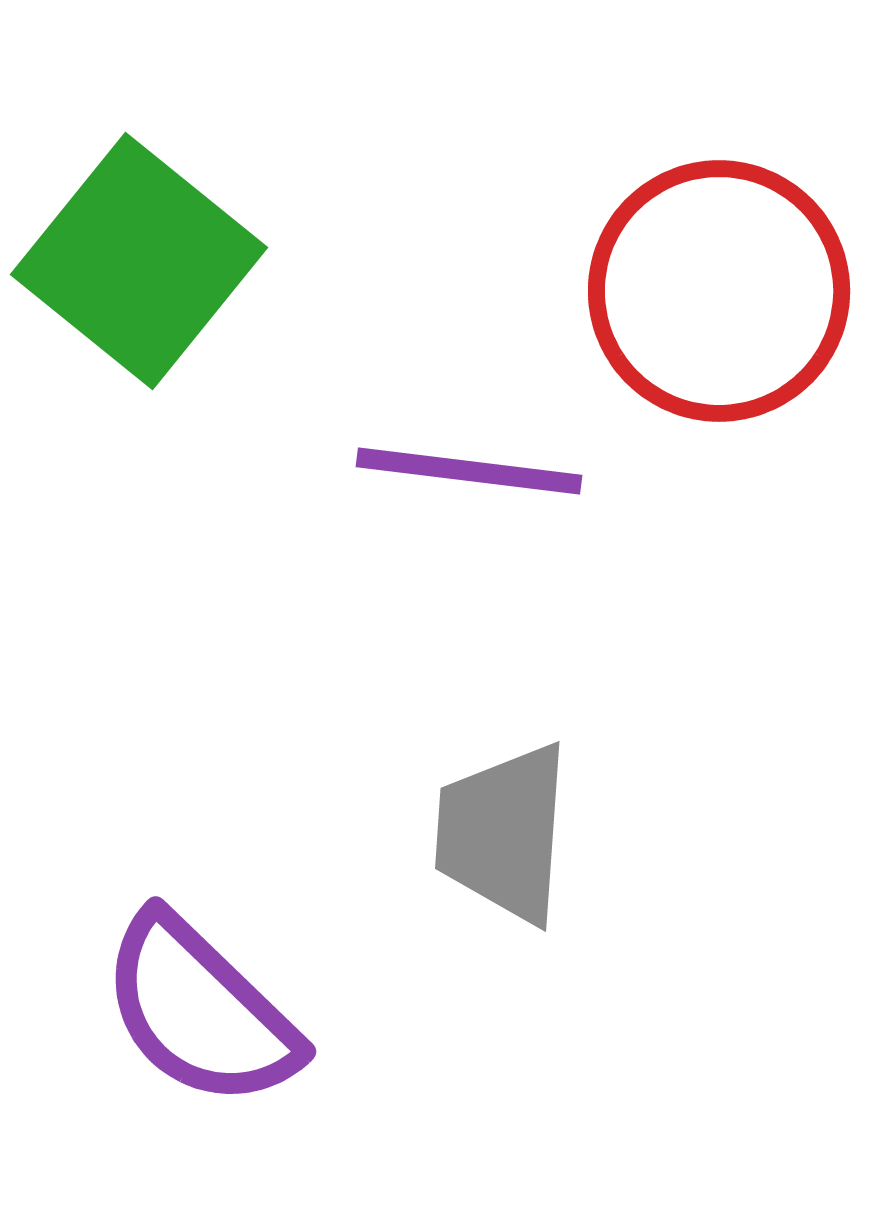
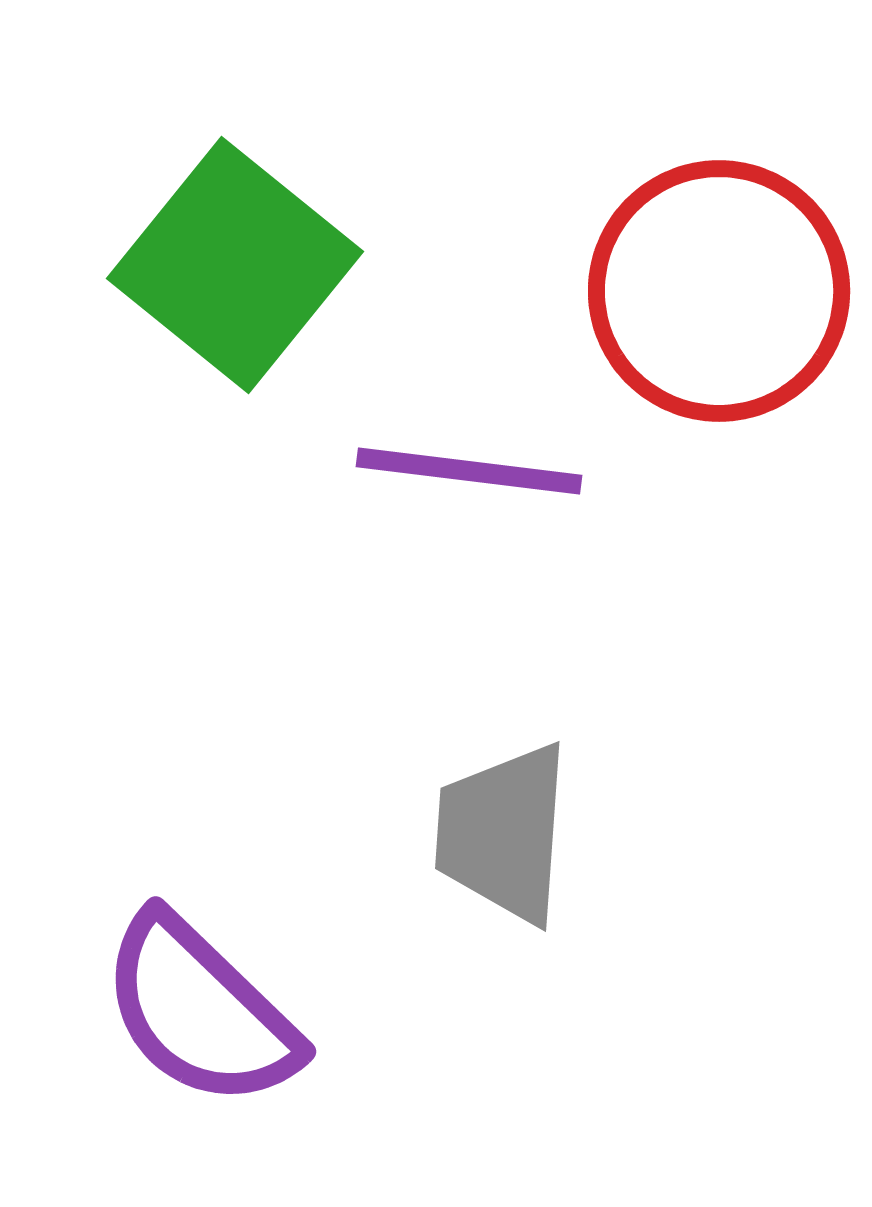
green square: moved 96 px right, 4 px down
